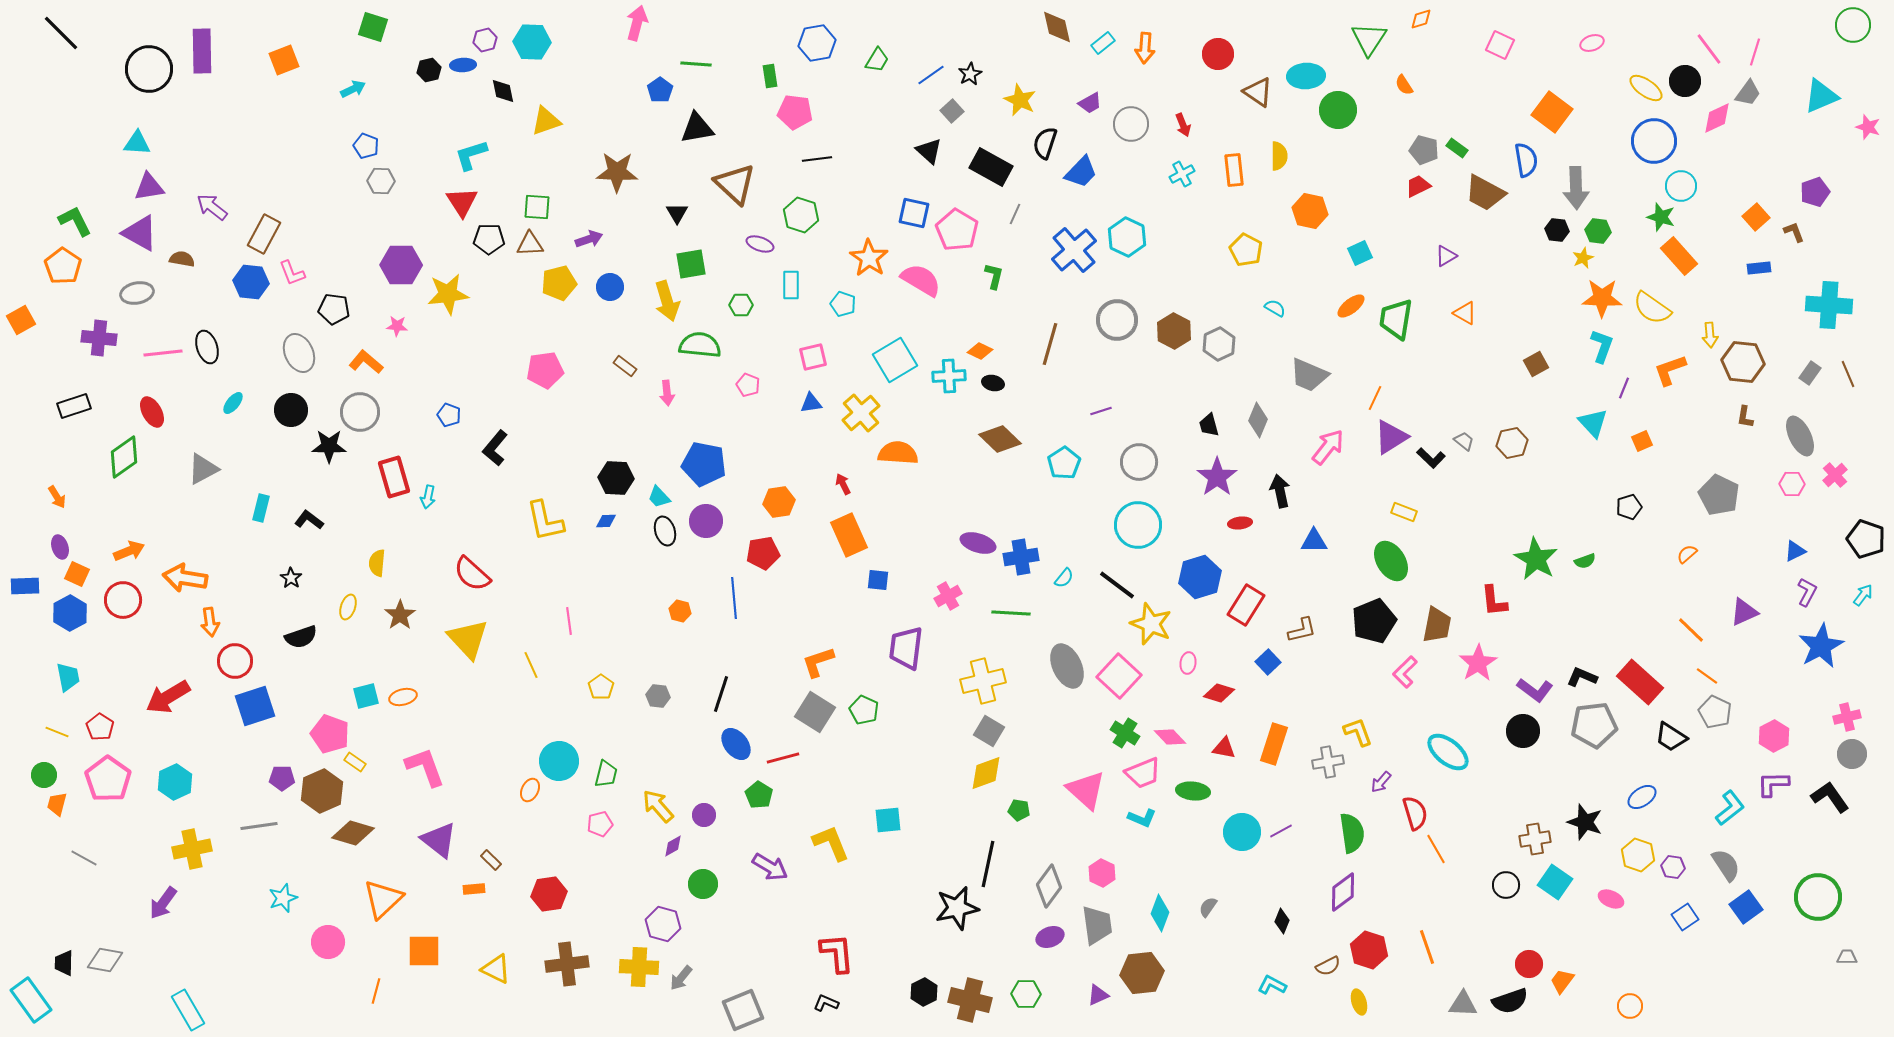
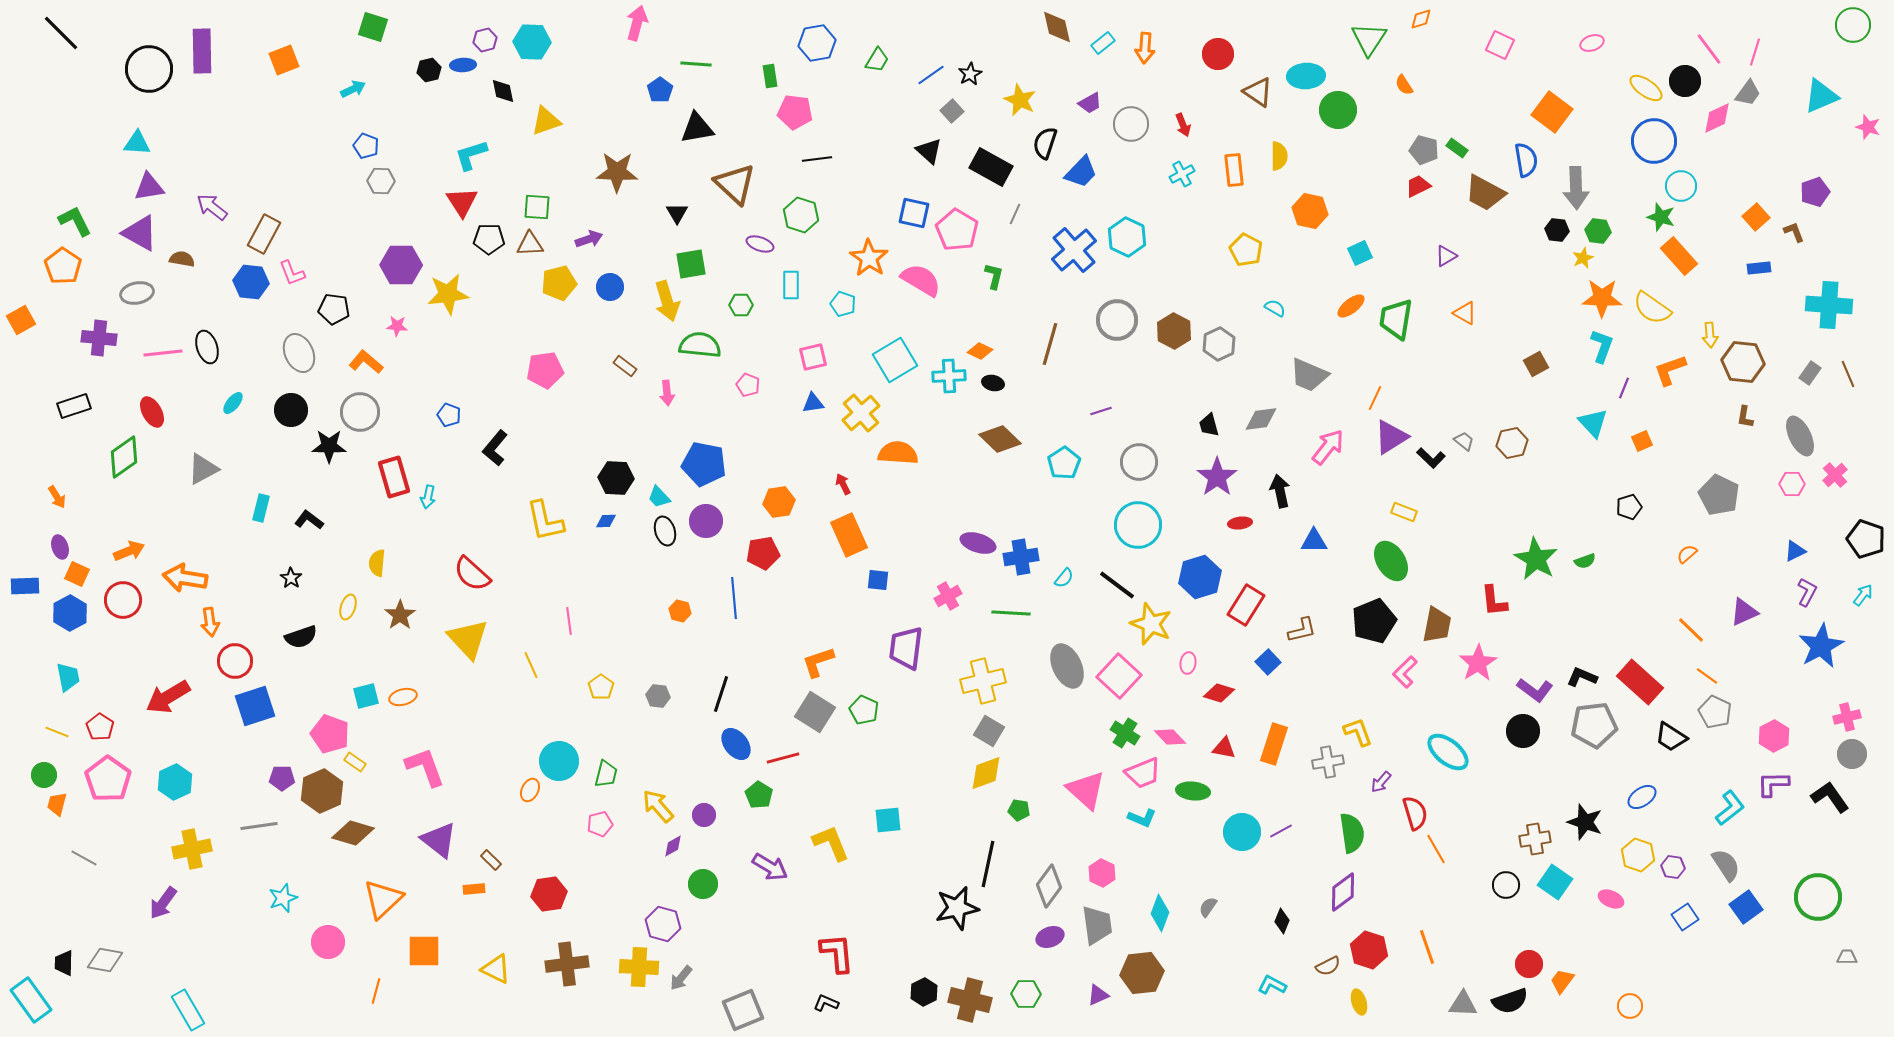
blue triangle at (811, 403): moved 2 px right
gray diamond at (1258, 420): moved 3 px right, 1 px up; rotated 60 degrees clockwise
